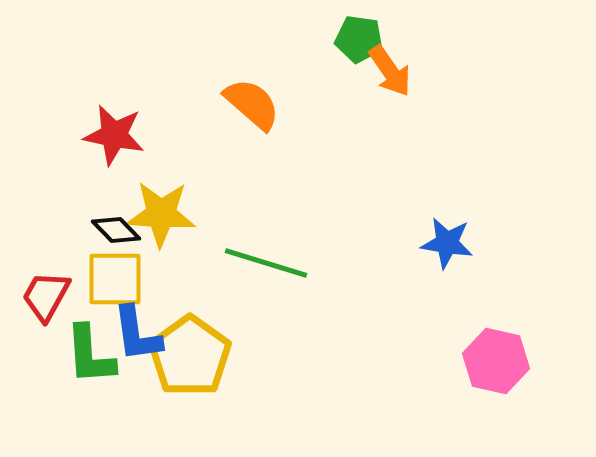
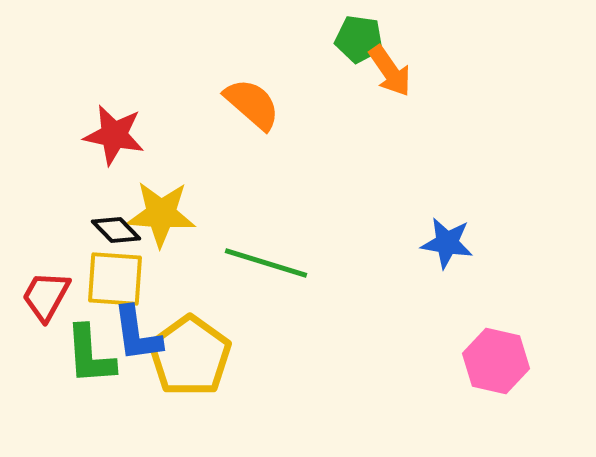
yellow square: rotated 4 degrees clockwise
